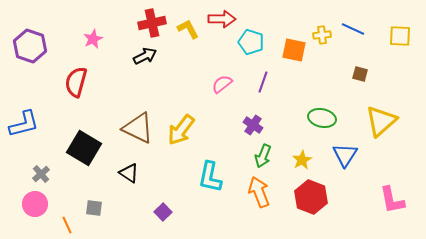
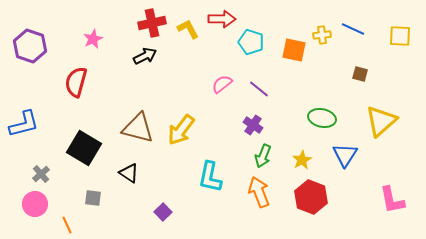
purple line: moved 4 px left, 7 px down; rotated 70 degrees counterclockwise
brown triangle: rotated 12 degrees counterclockwise
gray square: moved 1 px left, 10 px up
